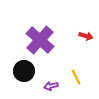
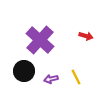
purple arrow: moved 7 px up
